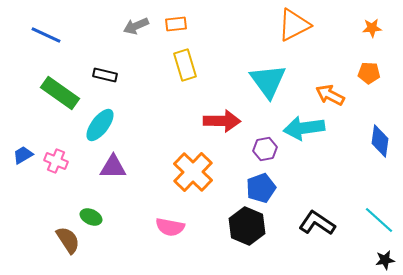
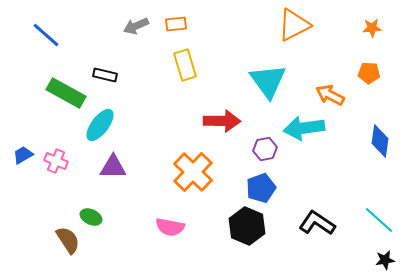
blue line: rotated 16 degrees clockwise
green rectangle: moved 6 px right; rotated 6 degrees counterclockwise
